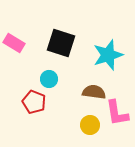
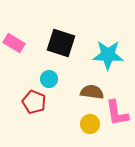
cyan star: rotated 20 degrees clockwise
brown semicircle: moved 2 px left
yellow circle: moved 1 px up
